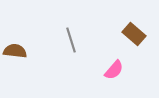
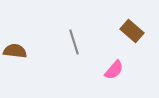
brown rectangle: moved 2 px left, 3 px up
gray line: moved 3 px right, 2 px down
